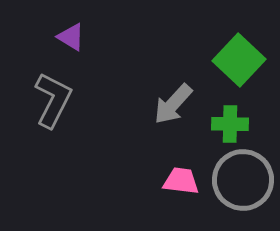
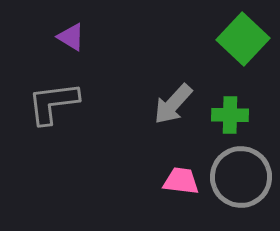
green square: moved 4 px right, 21 px up
gray L-shape: moved 3 px down; rotated 124 degrees counterclockwise
green cross: moved 9 px up
gray circle: moved 2 px left, 3 px up
